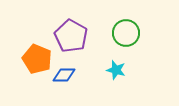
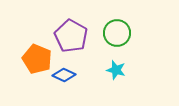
green circle: moved 9 px left
blue diamond: rotated 25 degrees clockwise
